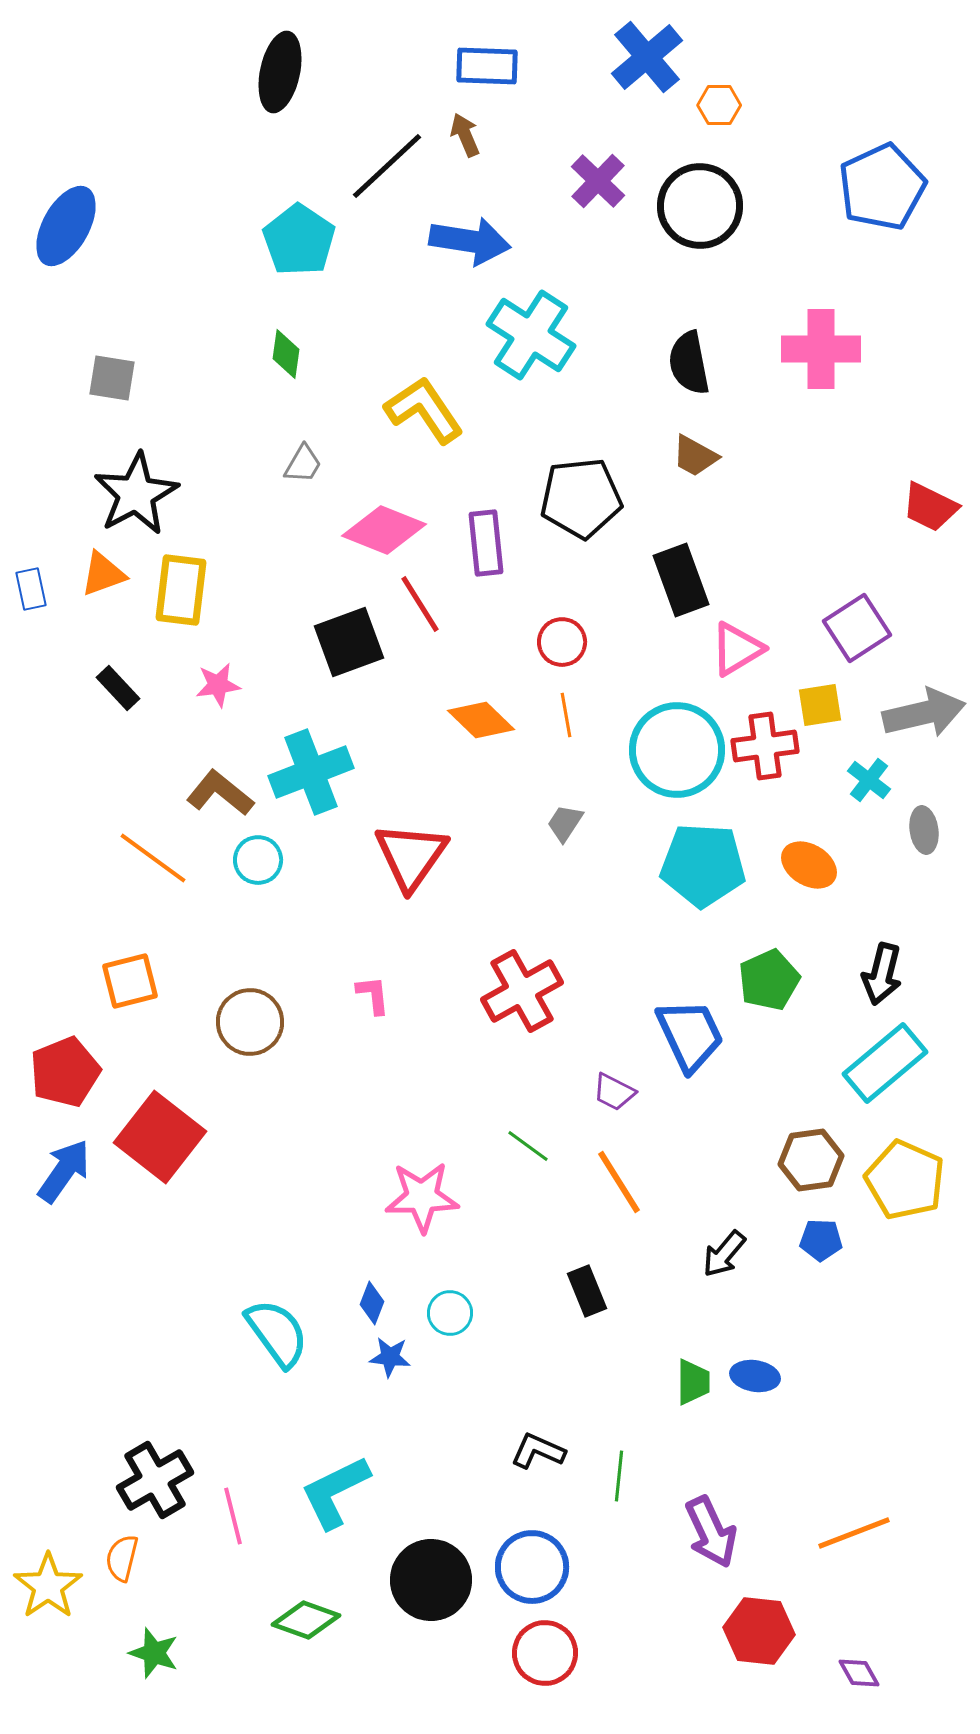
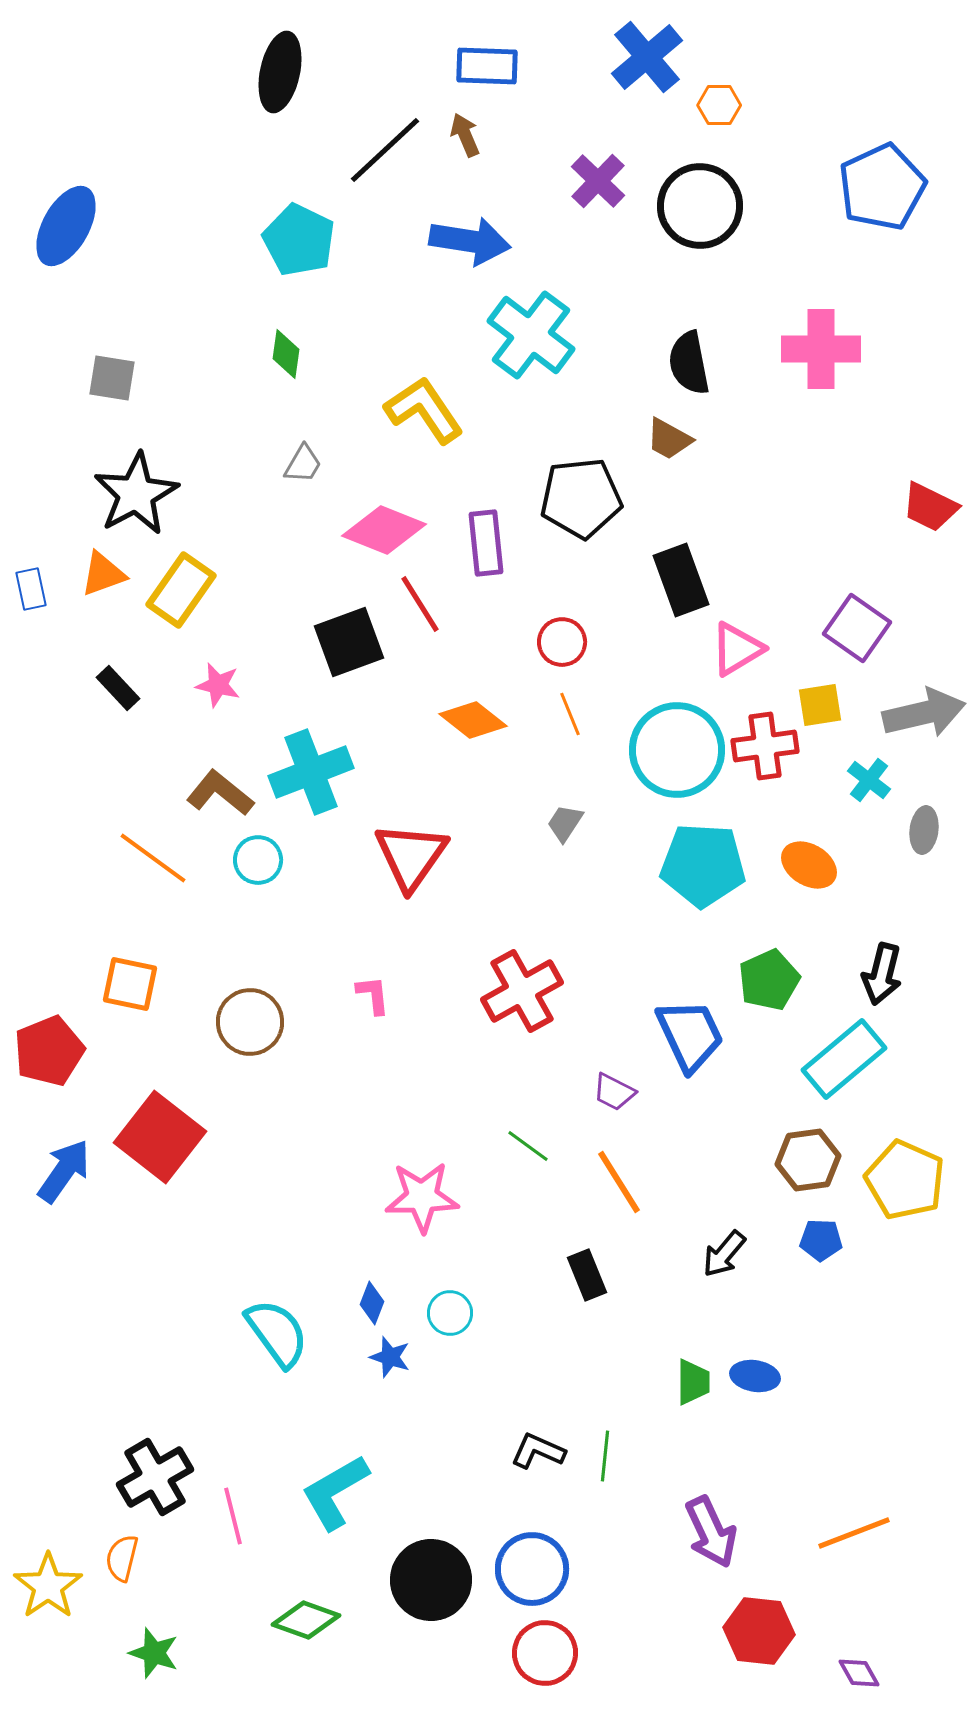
black line at (387, 166): moved 2 px left, 16 px up
cyan pentagon at (299, 240): rotated 8 degrees counterclockwise
cyan cross at (531, 335): rotated 4 degrees clockwise
brown trapezoid at (695, 456): moved 26 px left, 17 px up
yellow rectangle at (181, 590): rotated 28 degrees clockwise
purple square at (857, 628): rotated 22 degrees counterclockwise
pink star at (218, 685): rotated 21 degrees clockwise
orange line at (566, 715): moved 4 px right, 1 px up; rotated 12 degrees counterclockwise
orange diamond at (481, 720): moved 8 px left; rotated 6 degrees counterclockwise
gray ellipse at (924, 830): rotated 15 degrees clockwise
orange square at (130, 981): moved 3 px down; rotated 26 degrees clockwise
cyan rectangle at (885, 1063): moved 41 px left, 4 px up
red pentagon at (65, 1072): moved 16 px left, 21 px up
brown hexagon at (811, 1160): moved 3 px left
black rectangle at (587, 1291): moved 16 px up
blue star at (390, 1357): rotated 12 degrees clockwise
green line at (619, 1476): moved 14 px left, 20 px up
black cross at (155, 1480): moved 3 px up
cyan L-shape at (335, 1492): rotated 4 degrees counterclockwise
blue circle at (532, 1567): moved 2 px down
